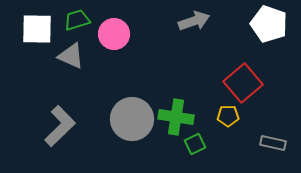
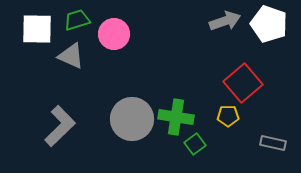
gray arrow: moved 31 px right
green square: rotated 10 degrees counterclockwise
